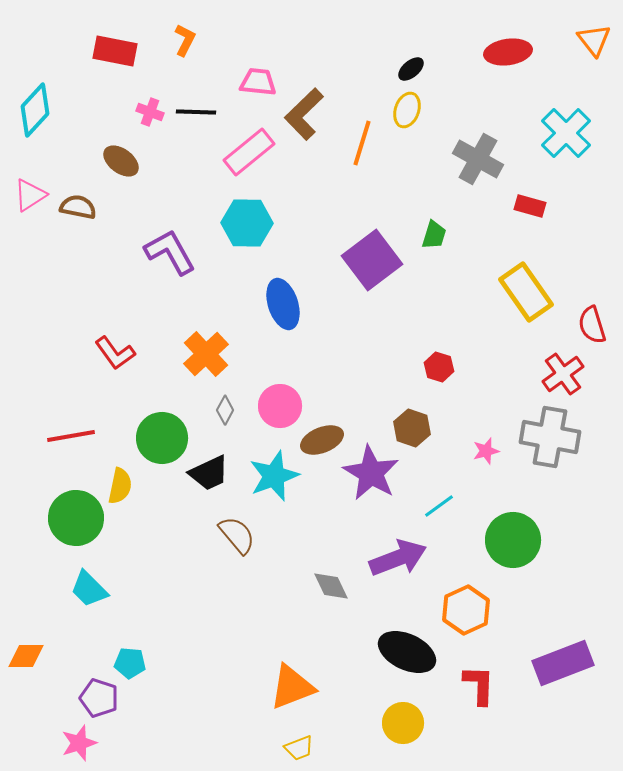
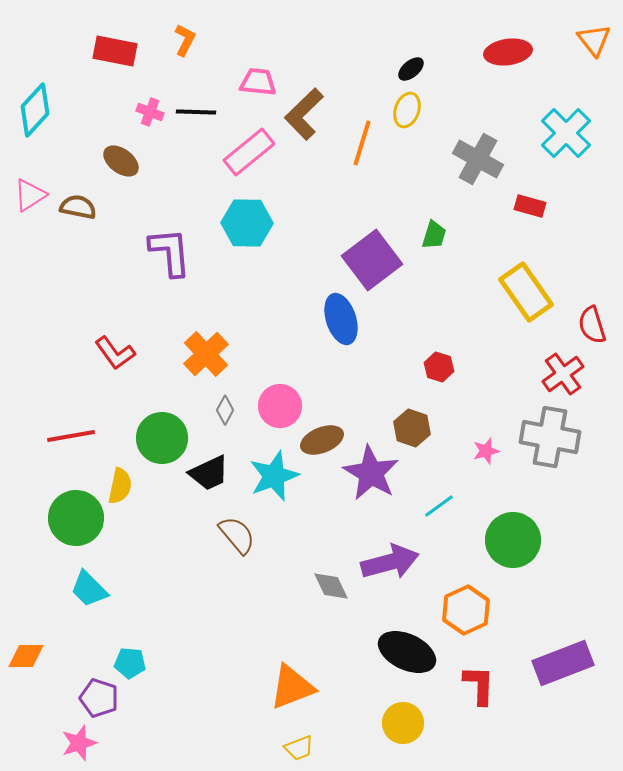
purple L-shape at (170, 252): rotated 24 degrees clockwise
blue ellipse at (283, 304): moved 58 px right, 15 px down
purple arrow at (398, 558): moved 8 px left, 4 px down; rotated 6 degrees clockwise
